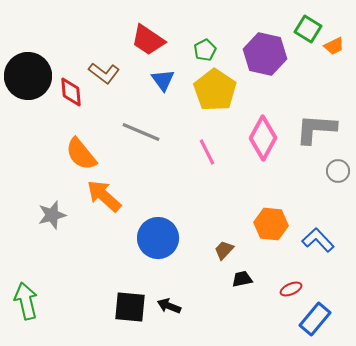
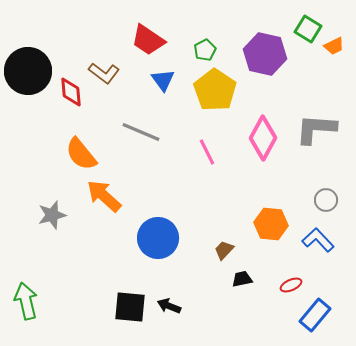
black circle: moved 5 px up
gray circle: moved 12 px left, 29 px down
red ellipse: moved 4 px up
blue rectangle: moved 4 px up
